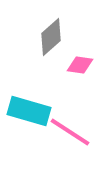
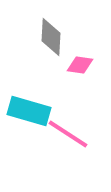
gray diamond: rotated 45 degrees counterclockwise
pink line: moved 2 px left, 2 px down
